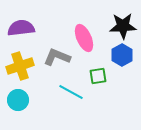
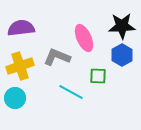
black star: moved 1 px left
green square: rotated 12 degrees clockwise
cyan circle: moved 3 px left, 2 px up
